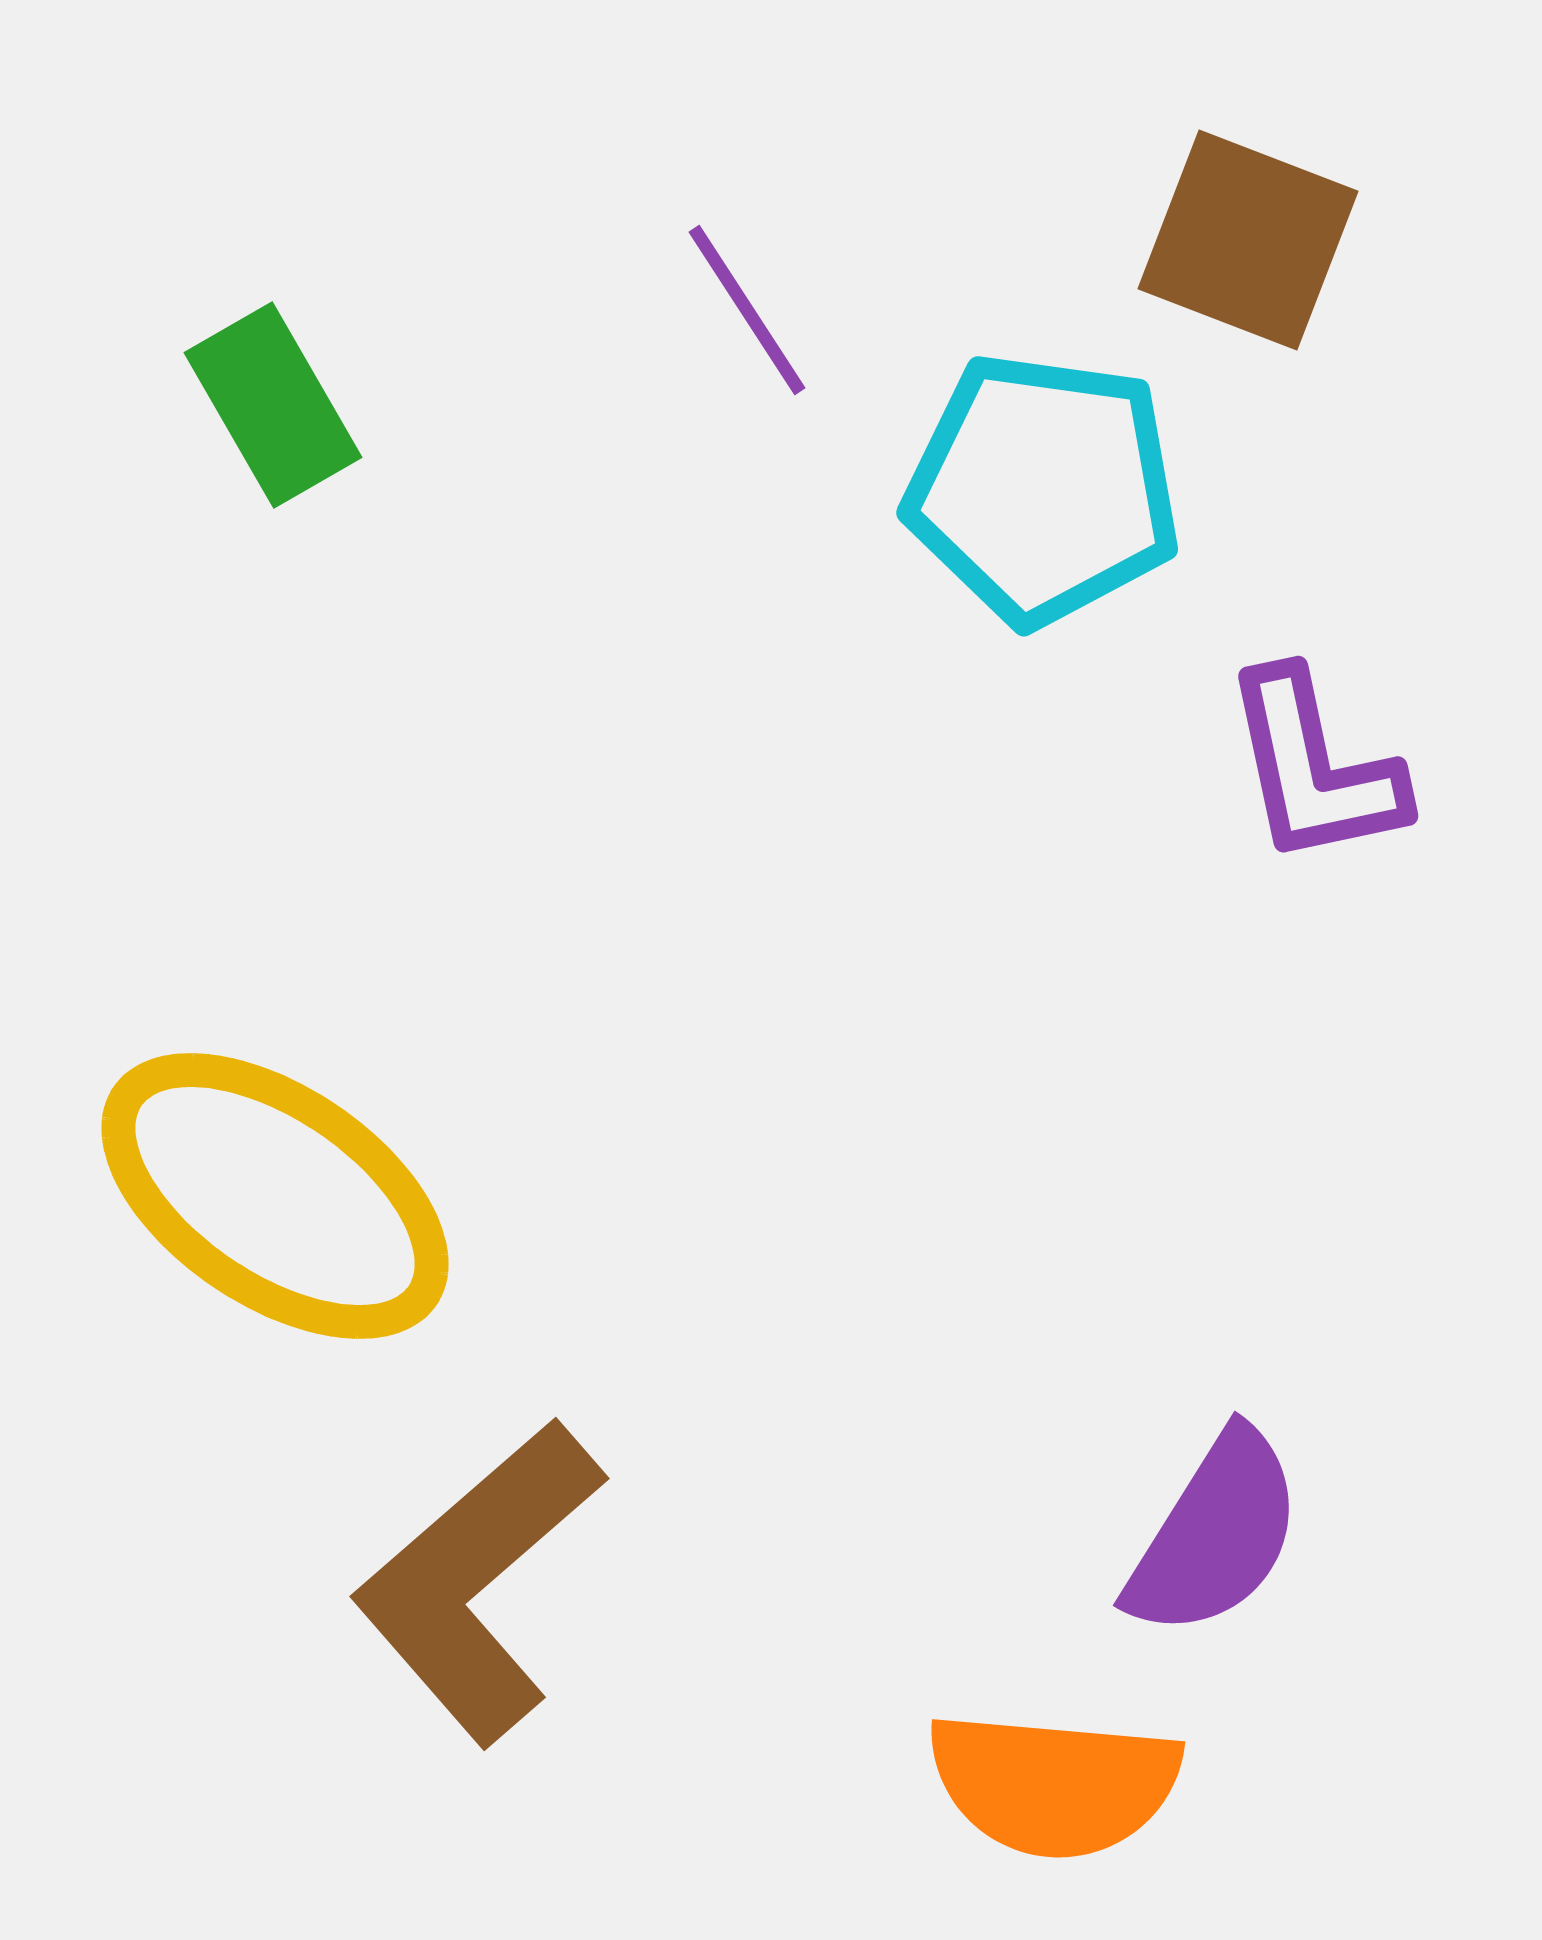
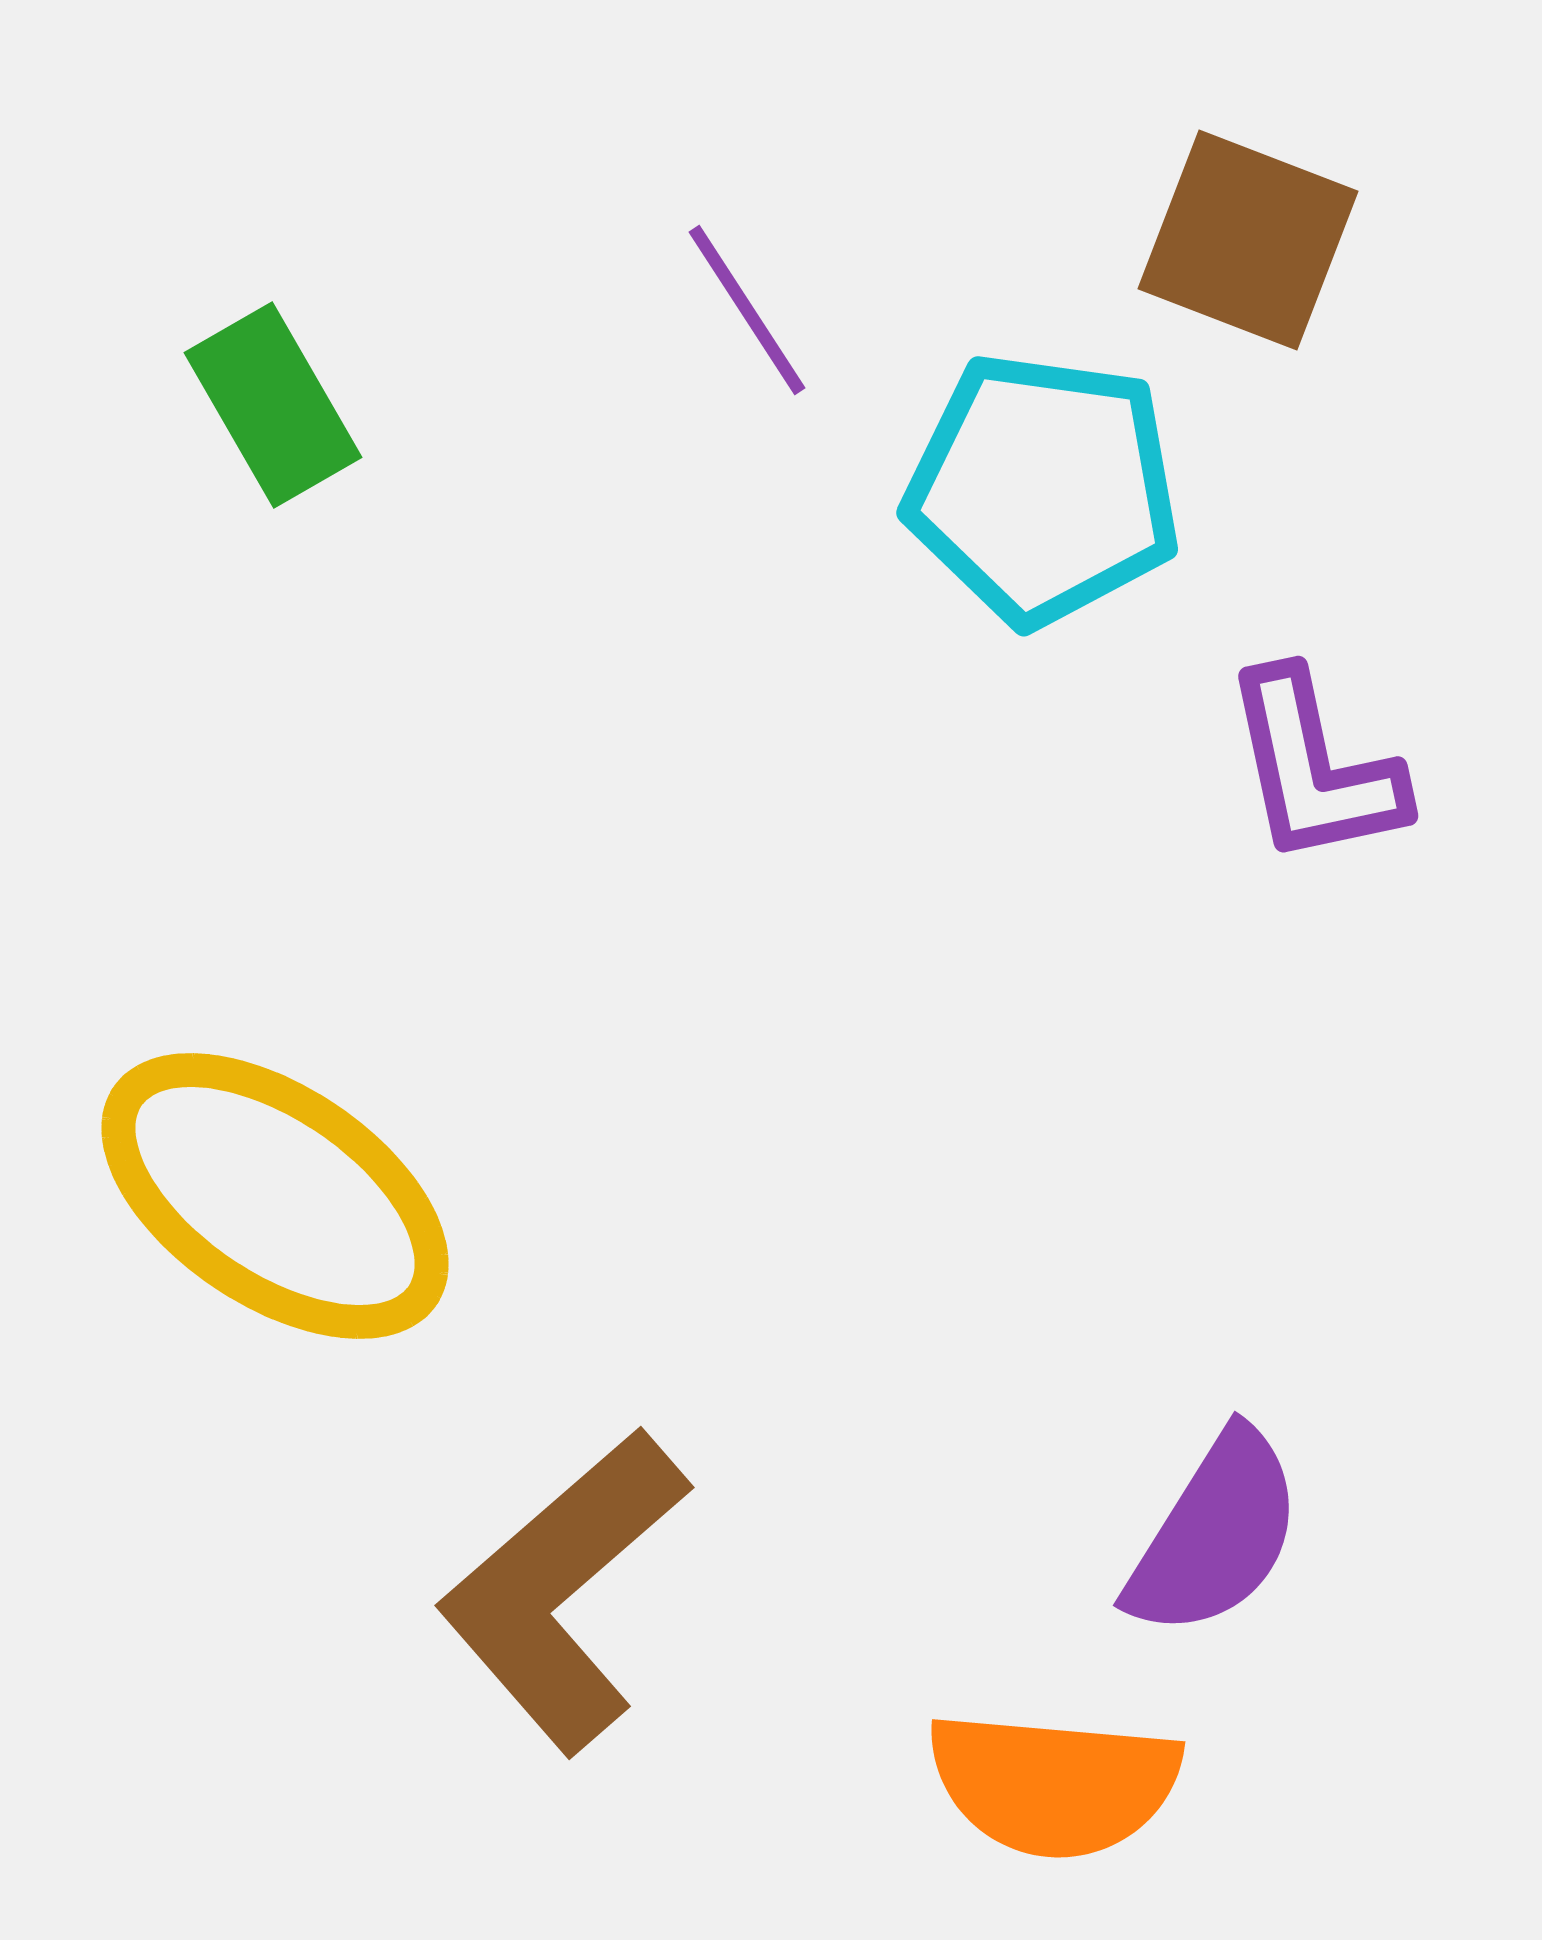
brown L-shape: moved 85 px right, 9 px down
